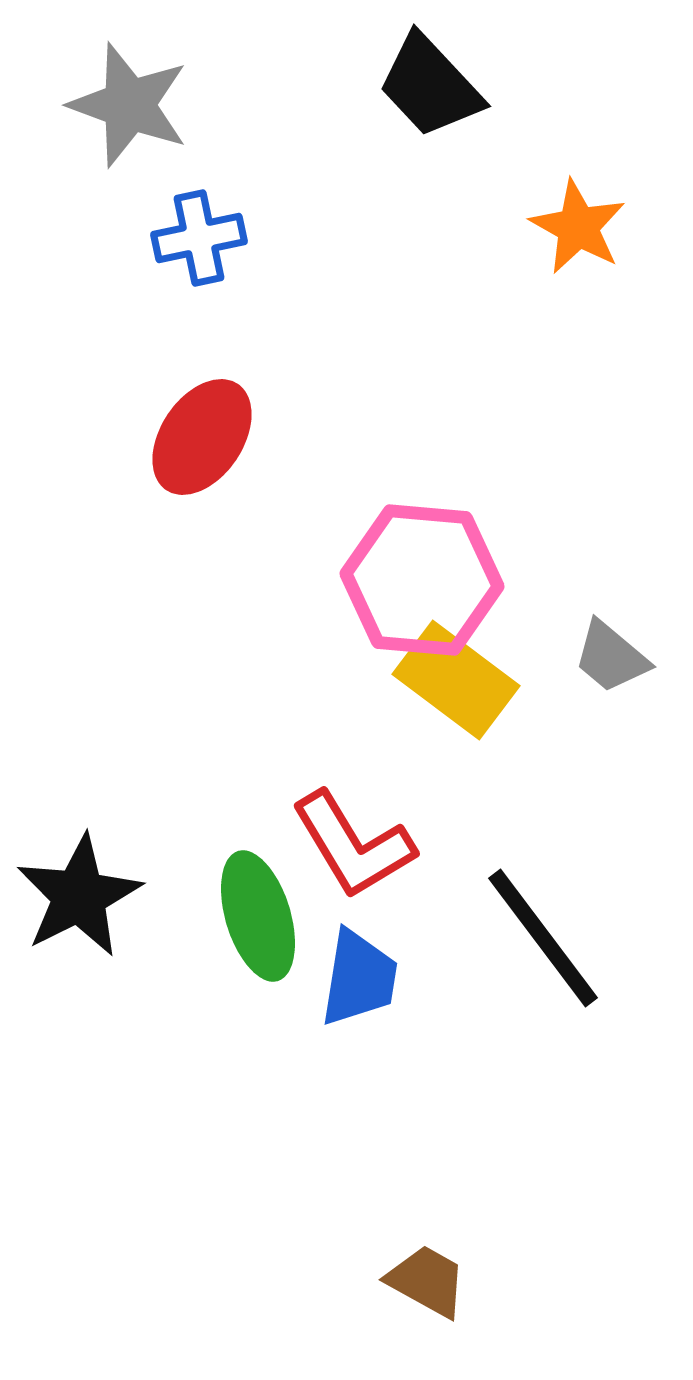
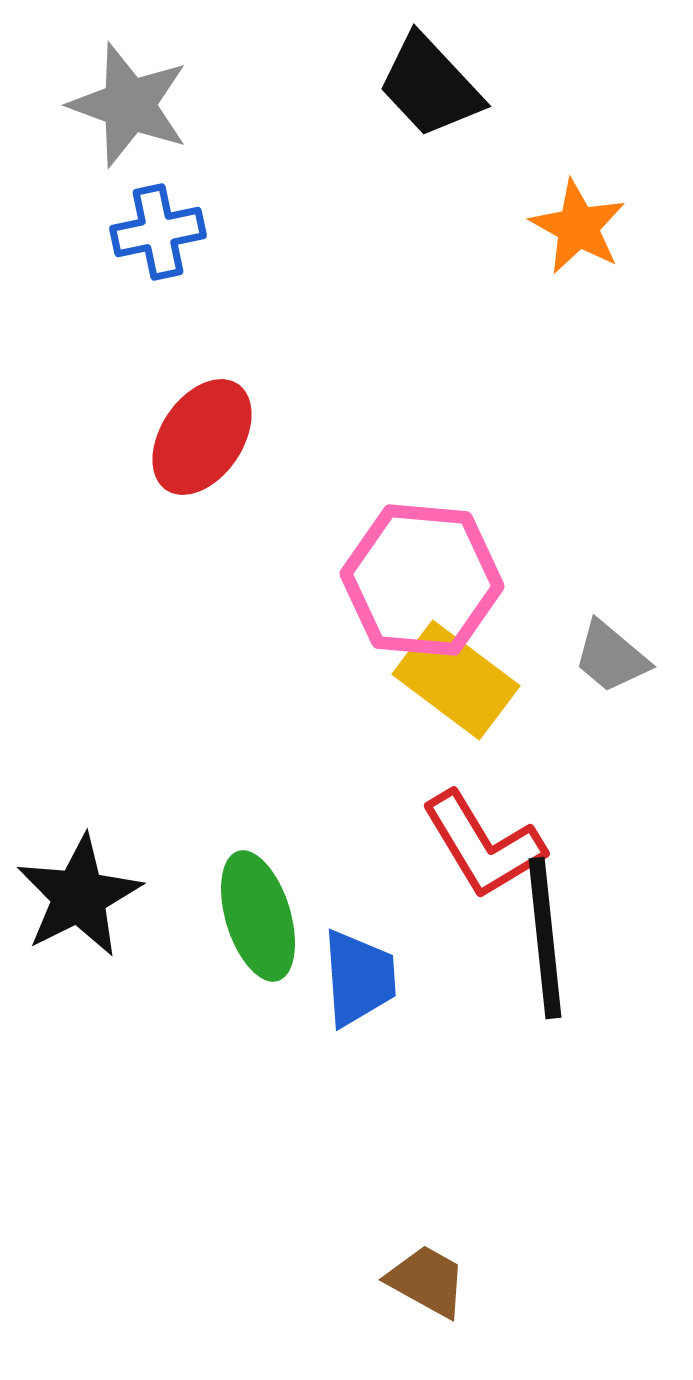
blue cross: moved 41 px left, 6 px up
red L-shape: moved 130 px right
black line: moved 2 px right; rotated 31 degrees clockwise
blue trapezoid: rotated 13 degrees counterclockwise
